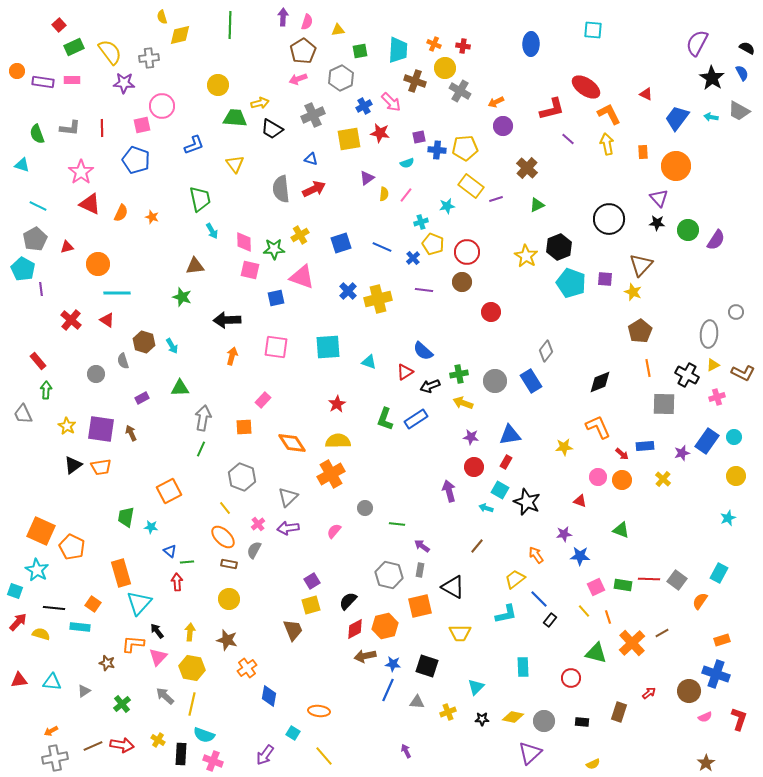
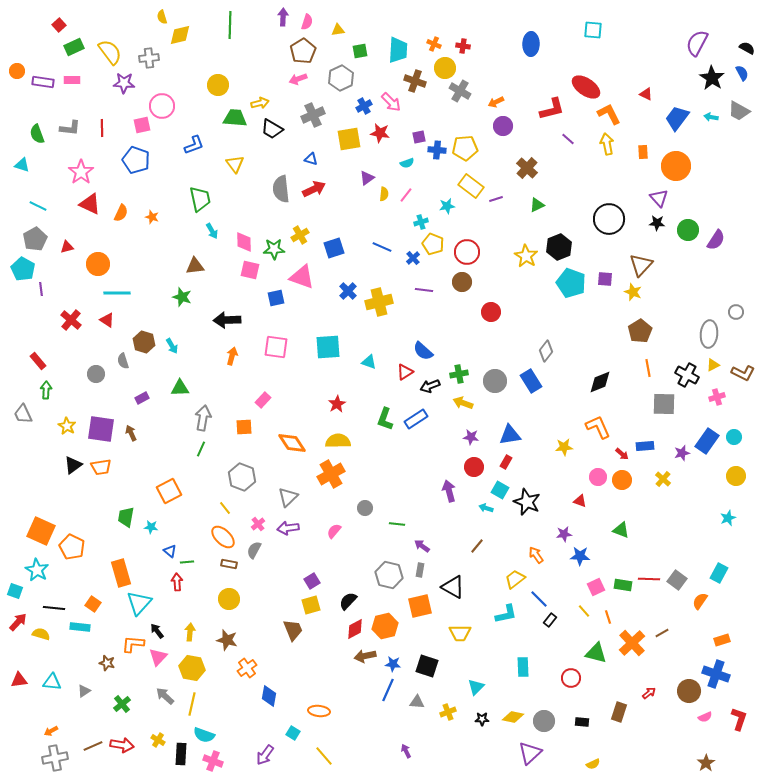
blue square at (341, 243): moved 7 px left, 5 px down
yellow cross at (378, 299): moved 1 px right, 3 px down
